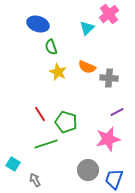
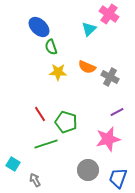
pink cross: rotated 18 degrees counterclockwise
blue ellipse: moved 1 px right, 3 px down; rotated 25 degrees clockwise
cyan triangle: moved 2 px right, 1 px down
yellow star: rotated 24 degrees counterclockwise
gray cross: moved 1 px right, 1 px up; rotated 24 degrees clockwise
blue trapezoid: moved 4 px right, 1 px up
